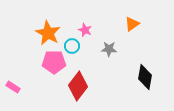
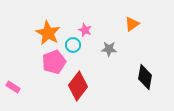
cyan circle: moved 1 px right, 1 px up
pink pentagon: rotated 20 degrees counterclockwise
